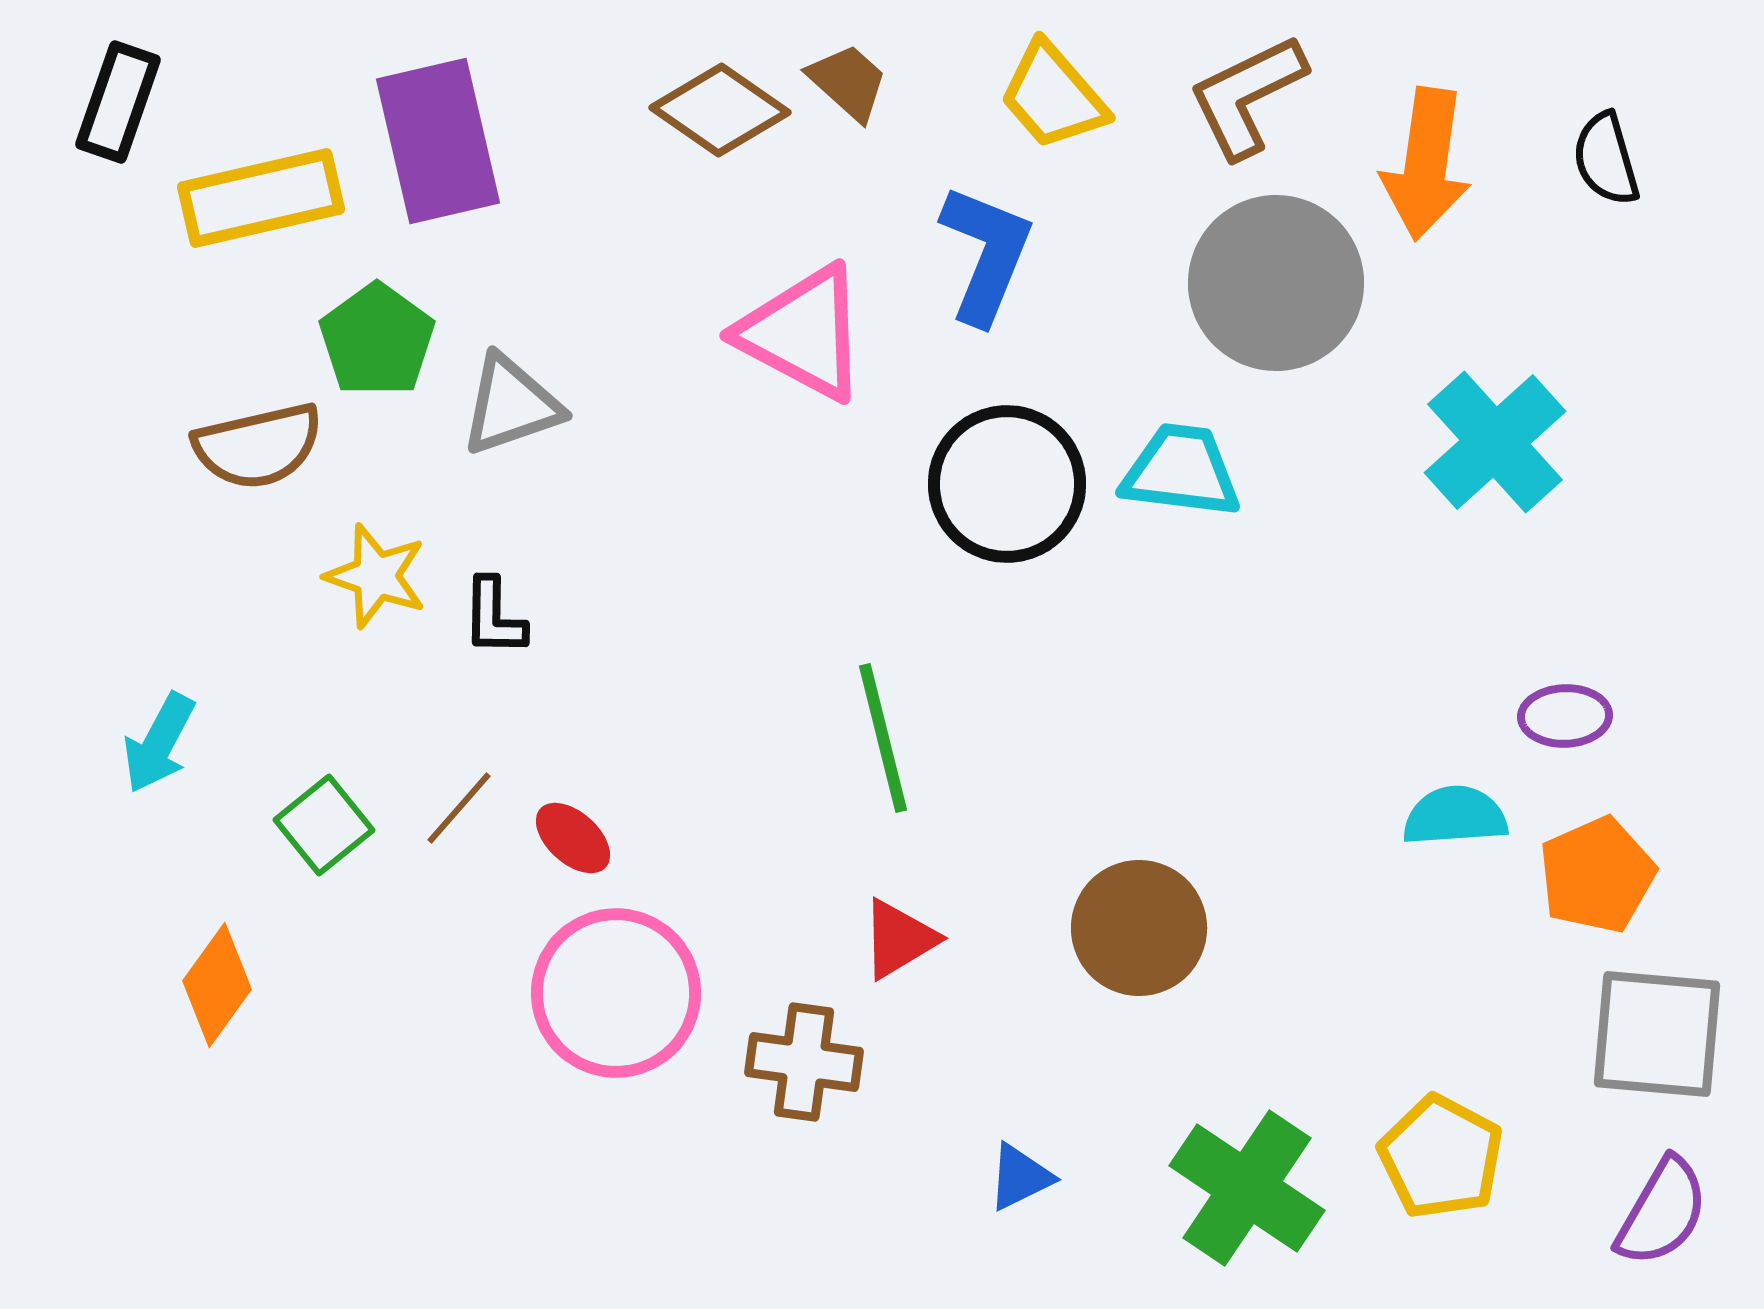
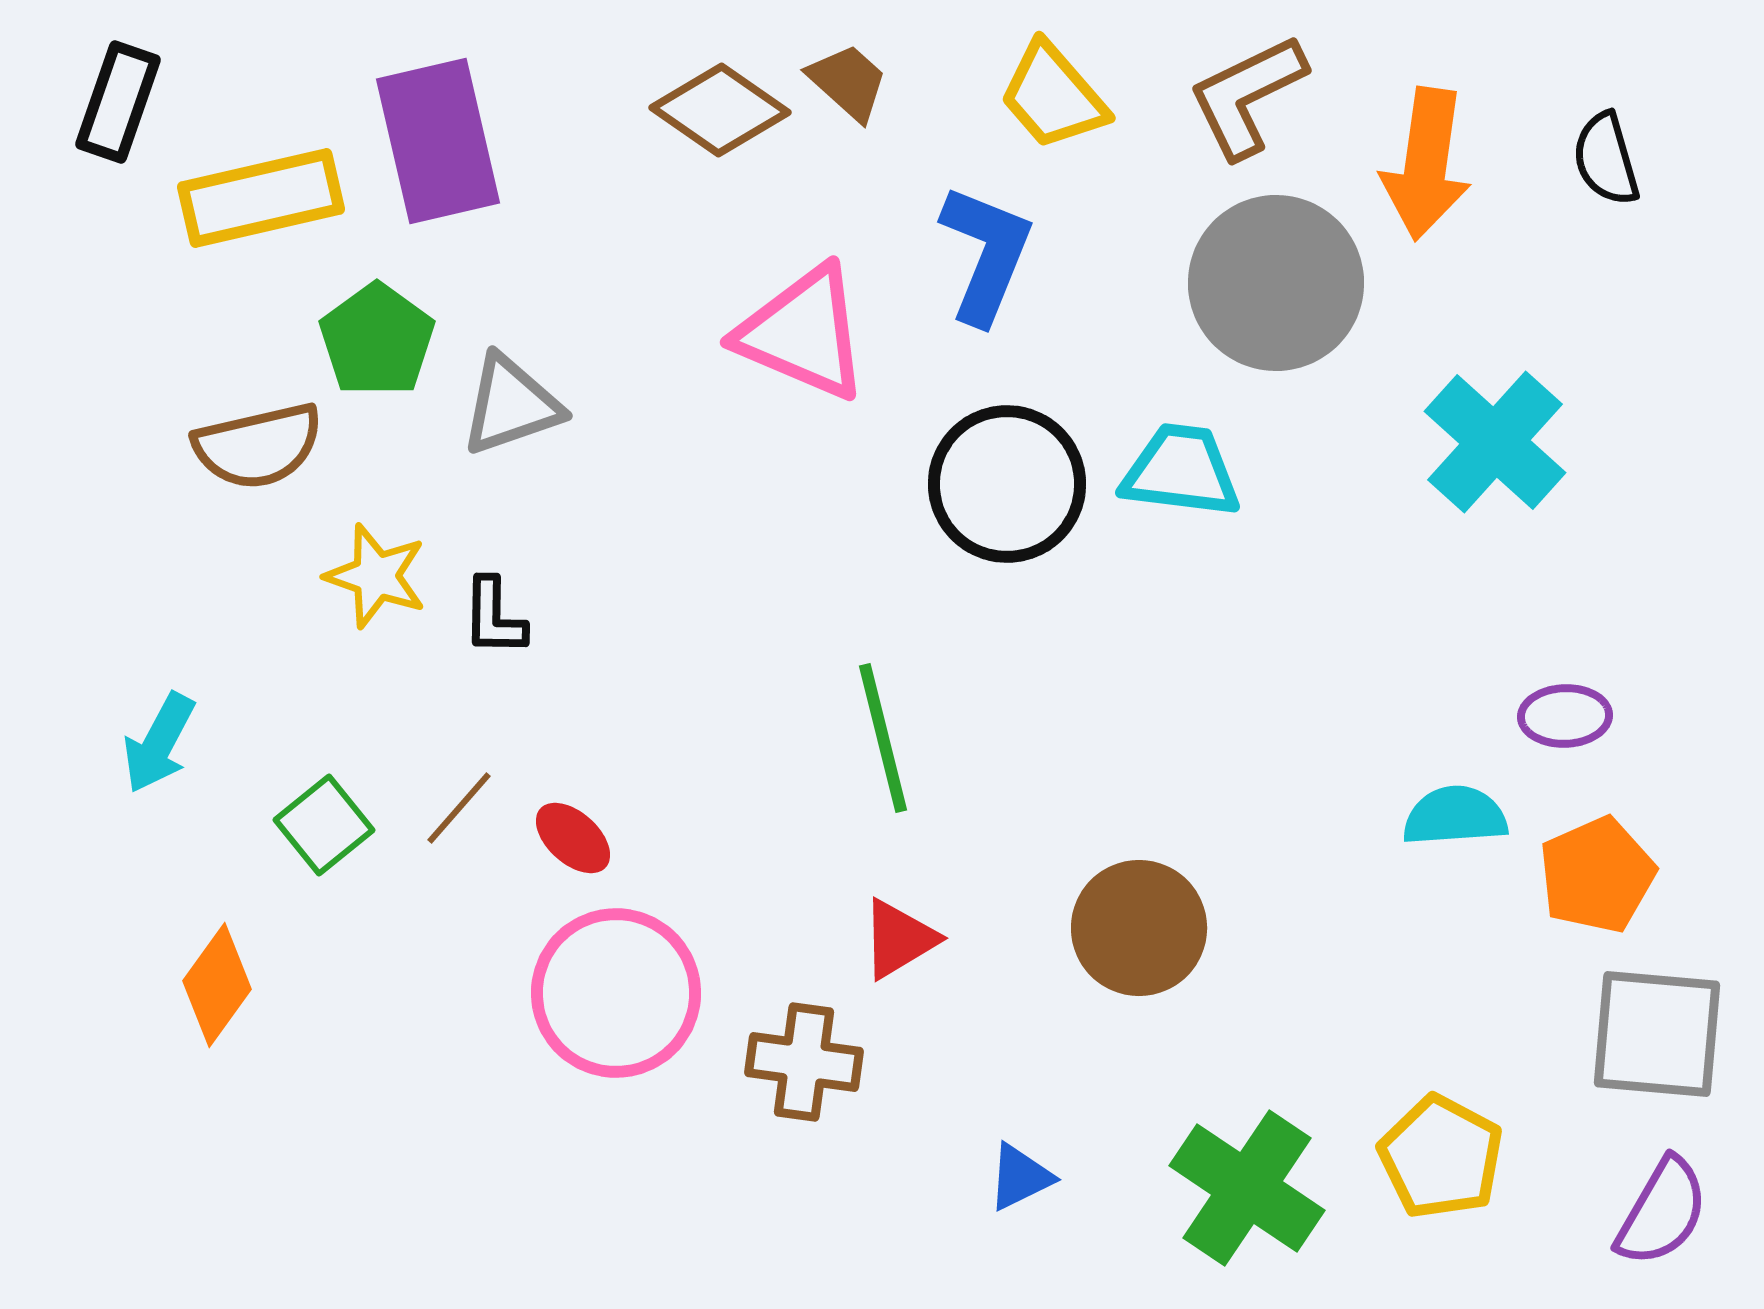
pink triangle: rotated 5 degrees counterclockwise
cyan cross: rotated 6 degrees counterclockwise
